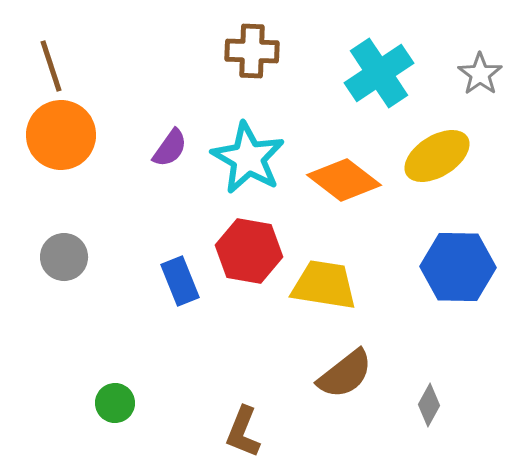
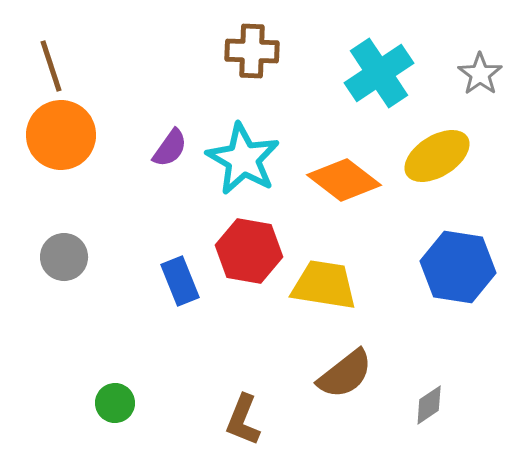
cyan star: moved 5 px left, 1 px down
blue hexagon: rotated 8 degrees clockwise
gray diamond: rotated 27 degrees clockwise
brown L-shape: moved 12 px up
